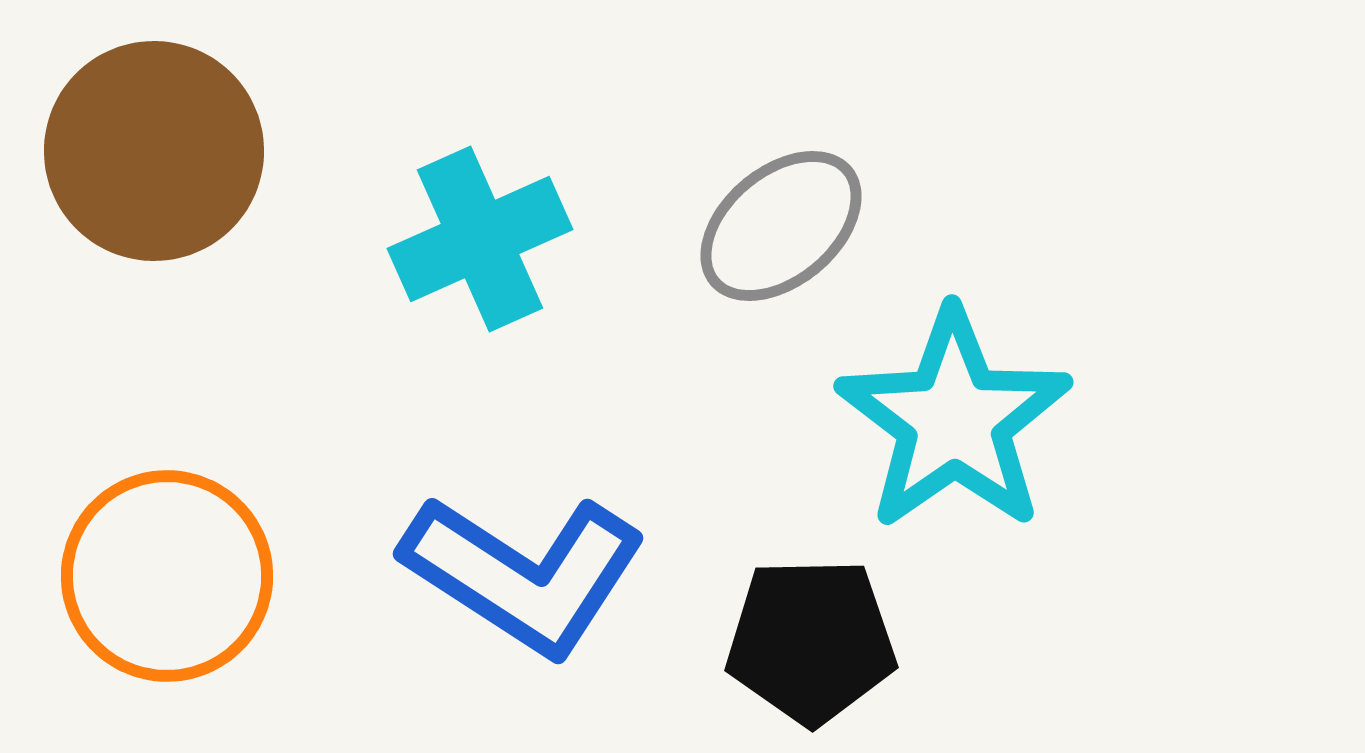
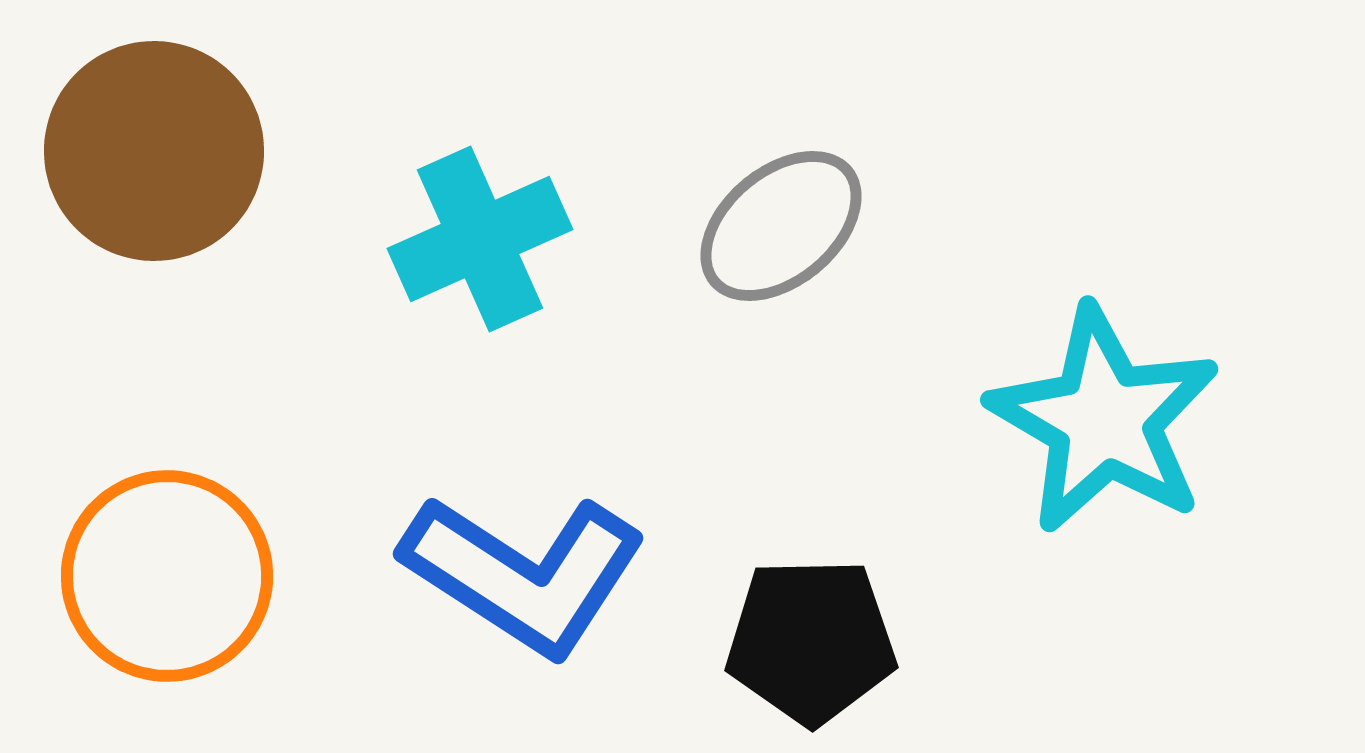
cyan star: moved 150 px right; rotated 7 degrees counterclockwise
